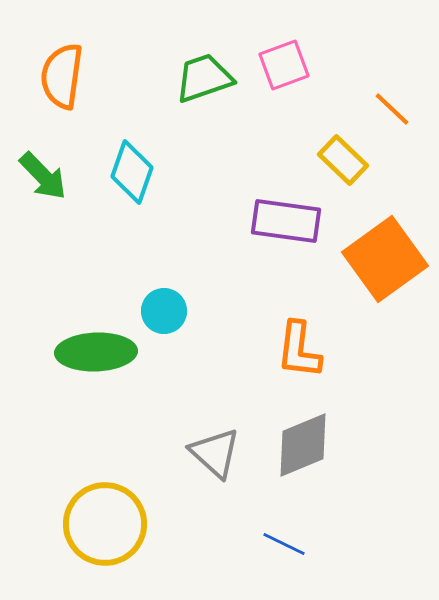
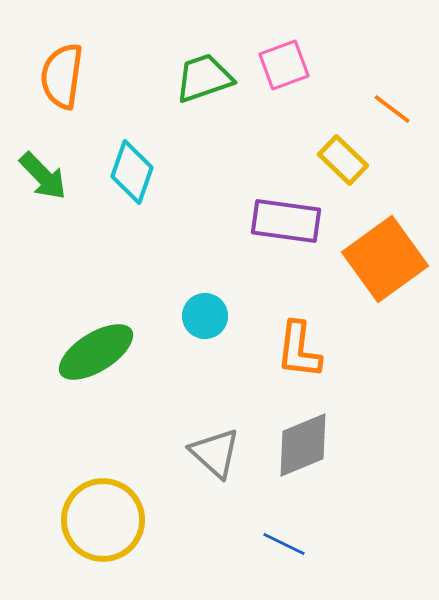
orange line: rotated 6 degrees counterclockwise
cyan circle: moved 41 px right, 5 px down
green ellipse: rotated 30 degrees counterclockwise
yellow circle: moved 2 px left, 4 px up
